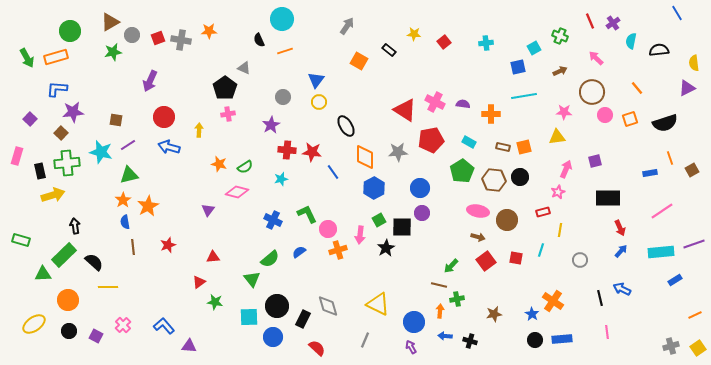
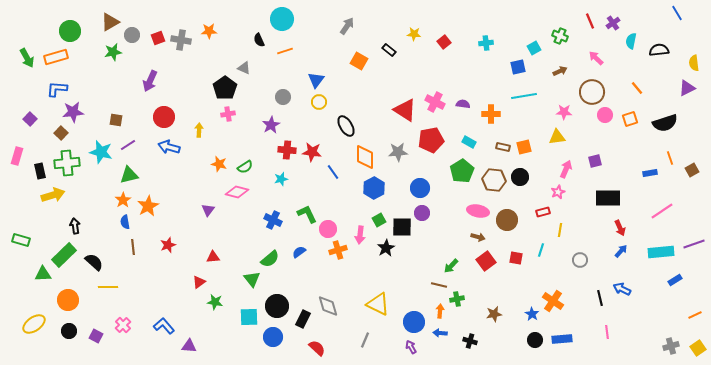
blue arrow at (445, 336): moved 5 px left, 3 px up
